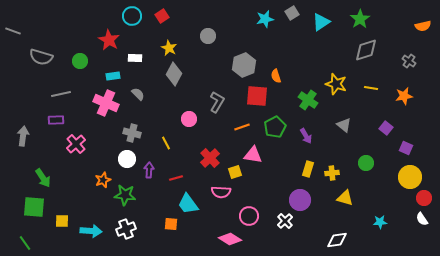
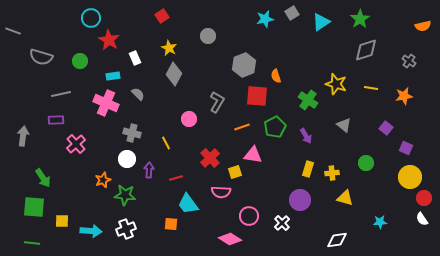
cyan circle at (132, 16): moved 41 px left, 2 px down
white rectangle at (135, 58): rotated 64 degrees clockwise
white cross at (285, 221): moved 3 px left, 2 px down
green line at (25, 243): moved 7 px right; rotated 49 degrees counterclockwise
